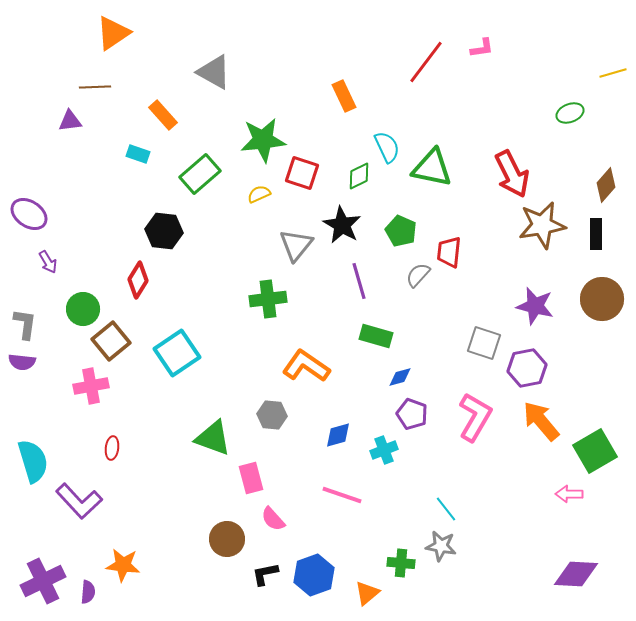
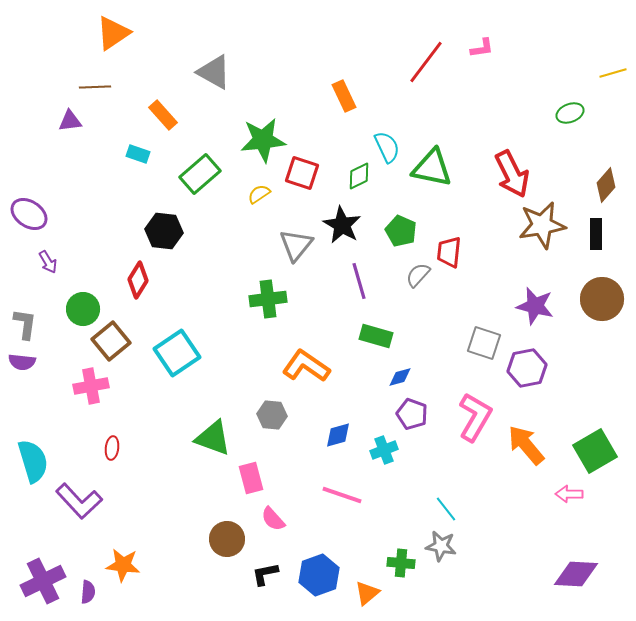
yellow semicircle at (259, 194): rotated 10 degrees counterclockwise
orange arrow at (541, 421): moved 15 px left, 24 px down
blue hexagon at (314, 575): moved 5 px right
